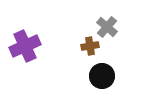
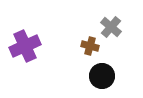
gray cross: moved 4 px right
brown cross: rotated 24 degrees clockwise
